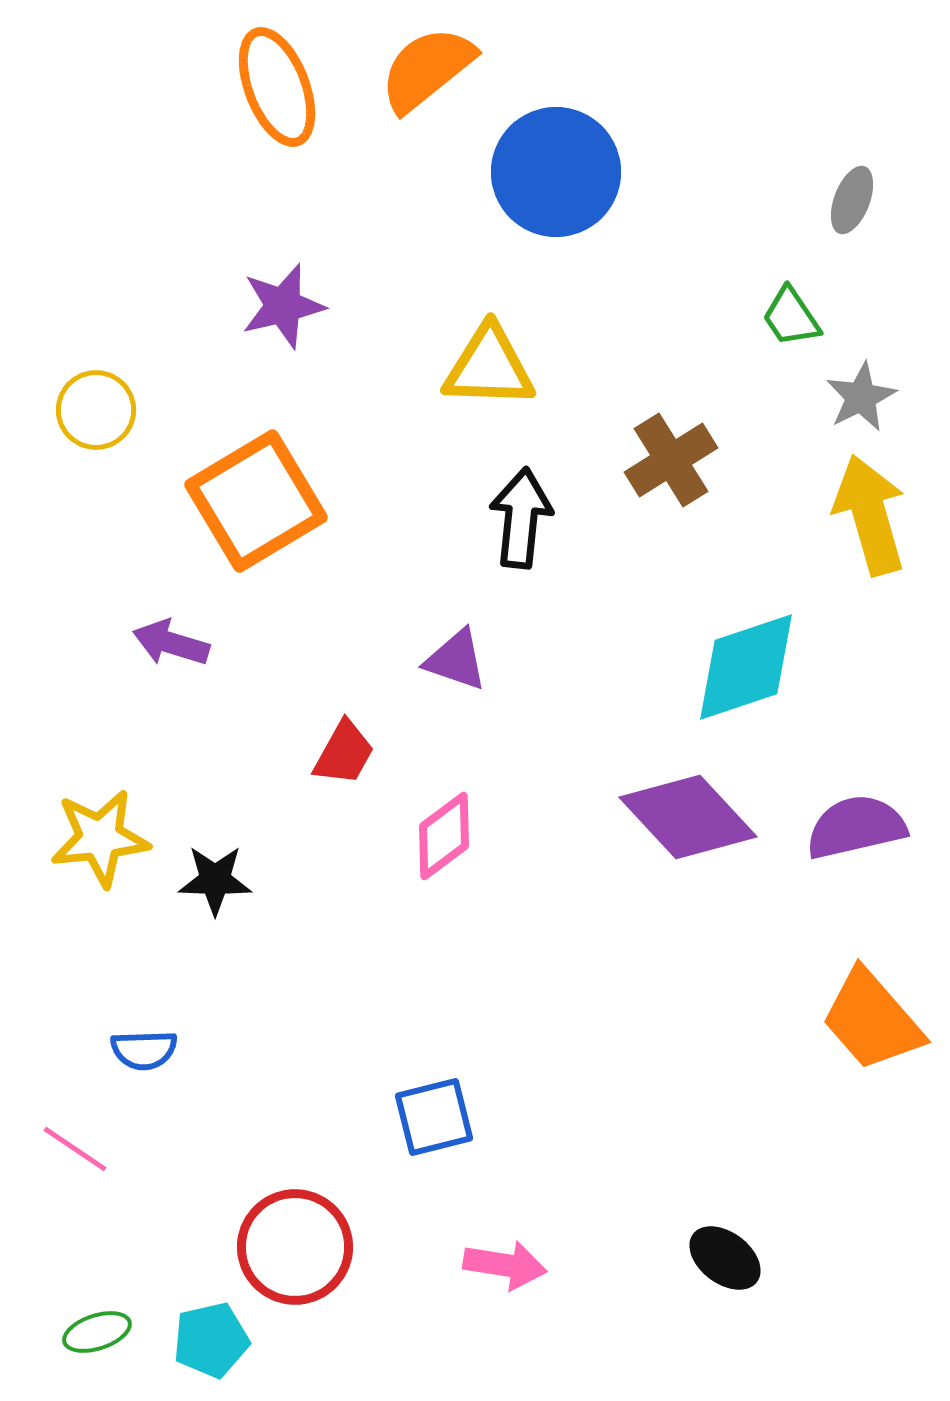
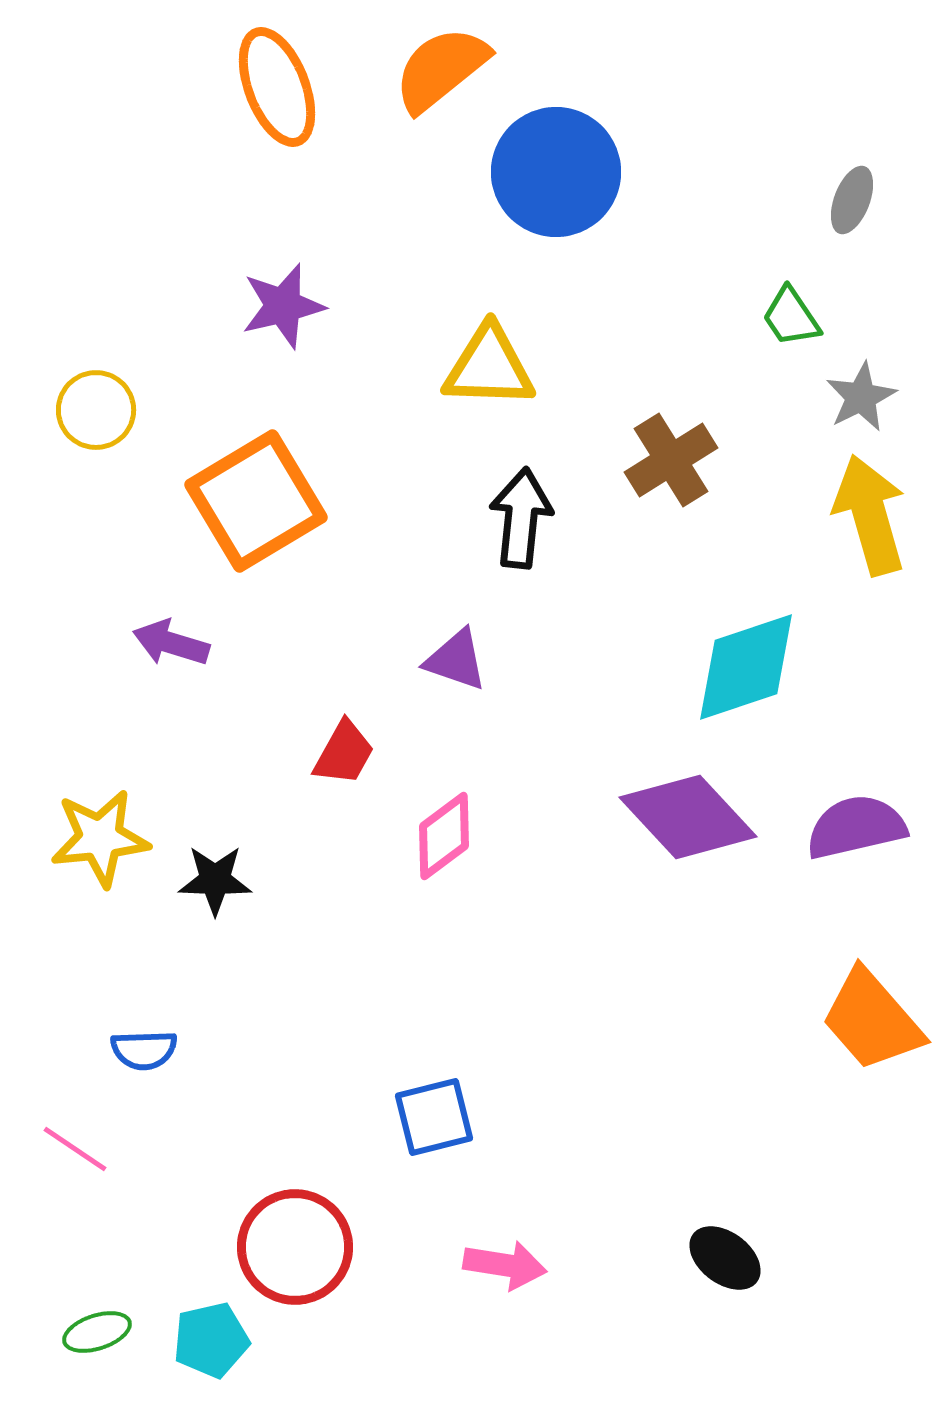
orange semicircle: moved 14 px right
